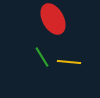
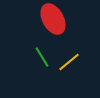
yellow line: rotated 45 degrees counterclockwise
